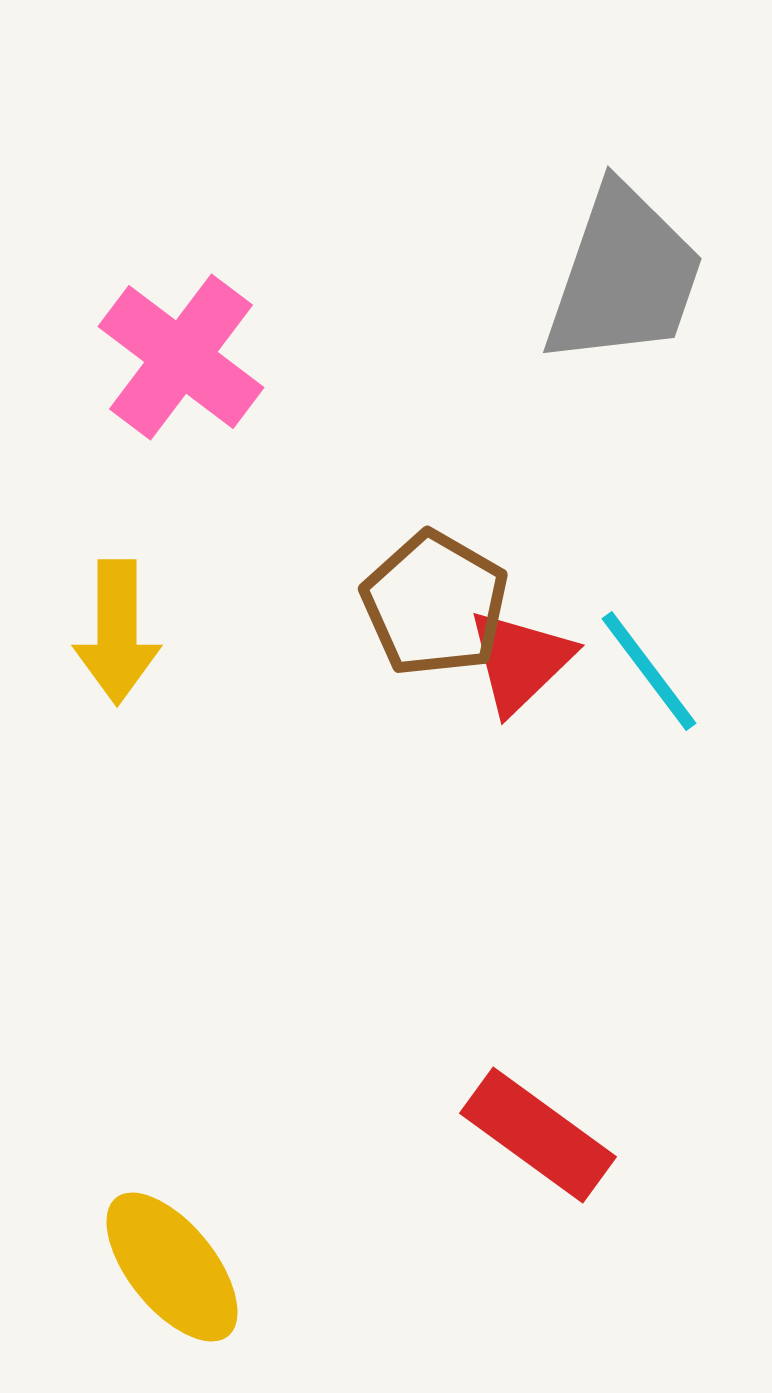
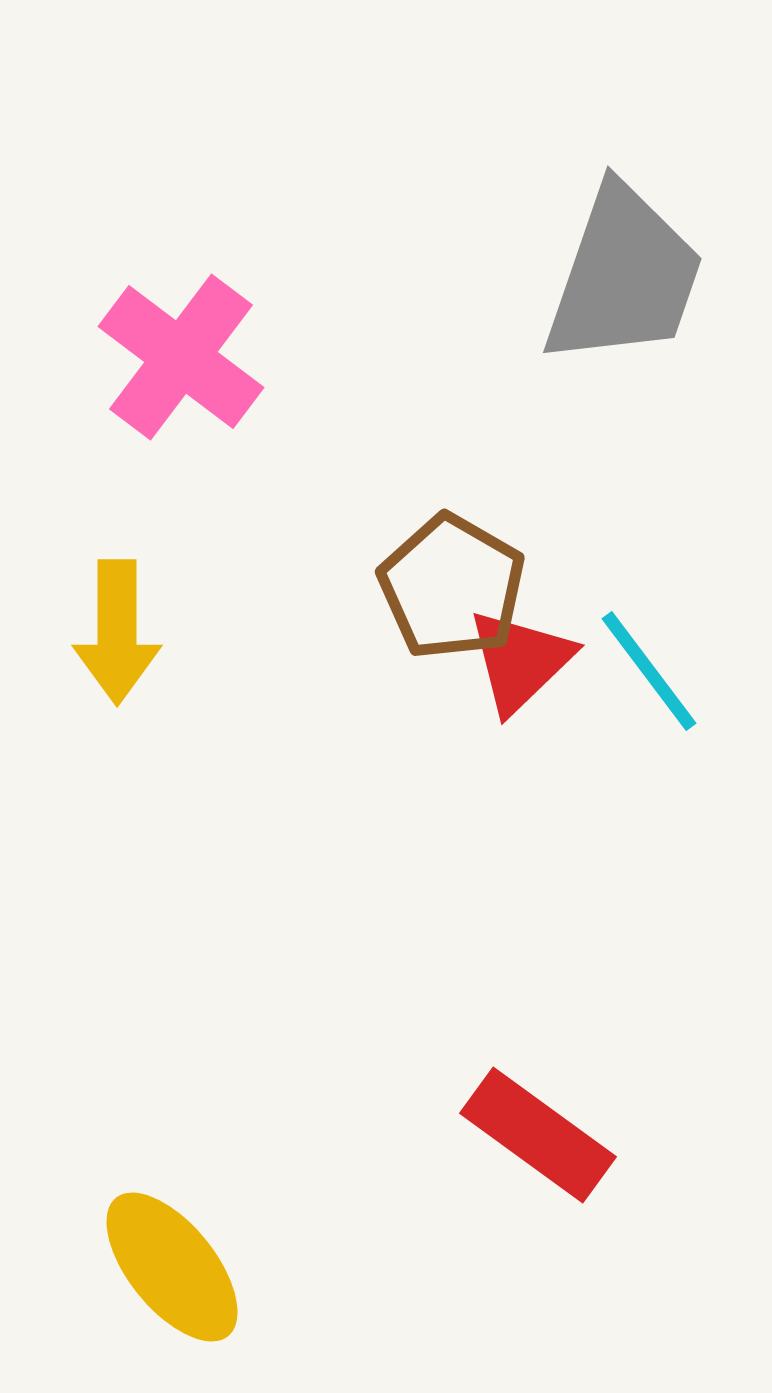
brown pentagon: moved 17 px right, 17 px up
